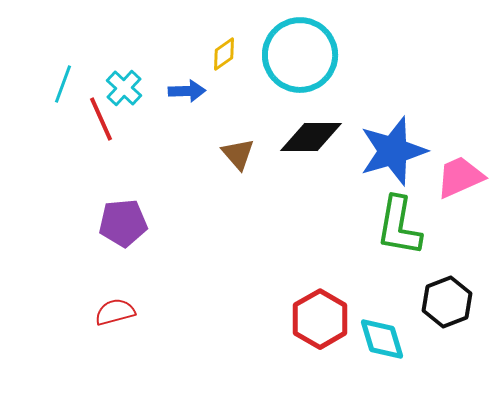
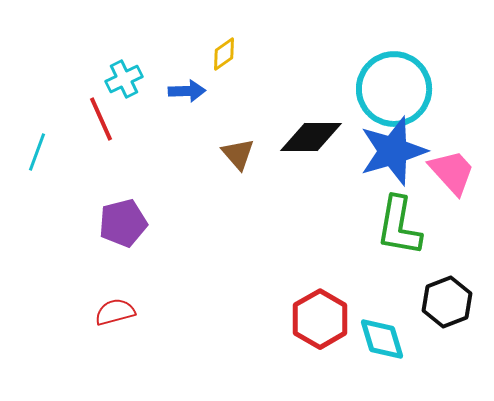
cyan circle: moved 94 px right, 34 px down
cyan line: moved 26 px left, 68 px down
cyan cross: moved 9 px up; rotated 21 degrees clockwise
pink trapezoid: moved 8 px left, 5 px up; rotated 72 degrees clockwise
purple pentagon: rotated 9 degrees counterclockwise
